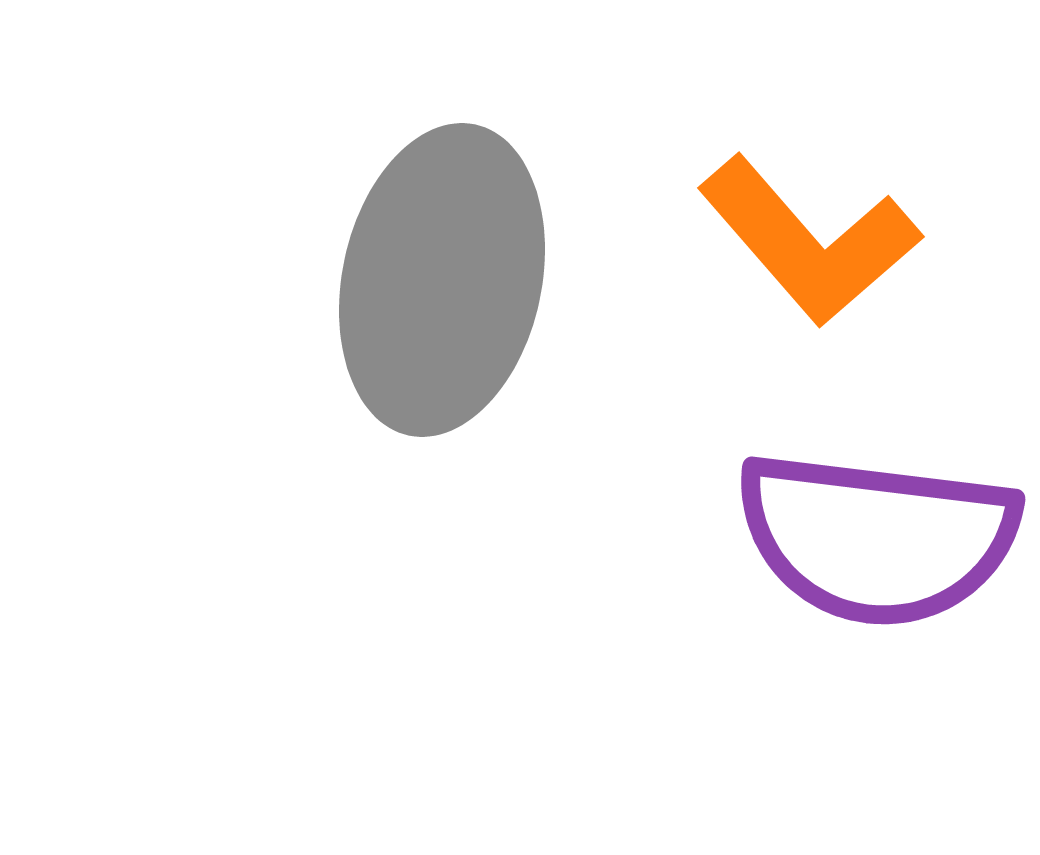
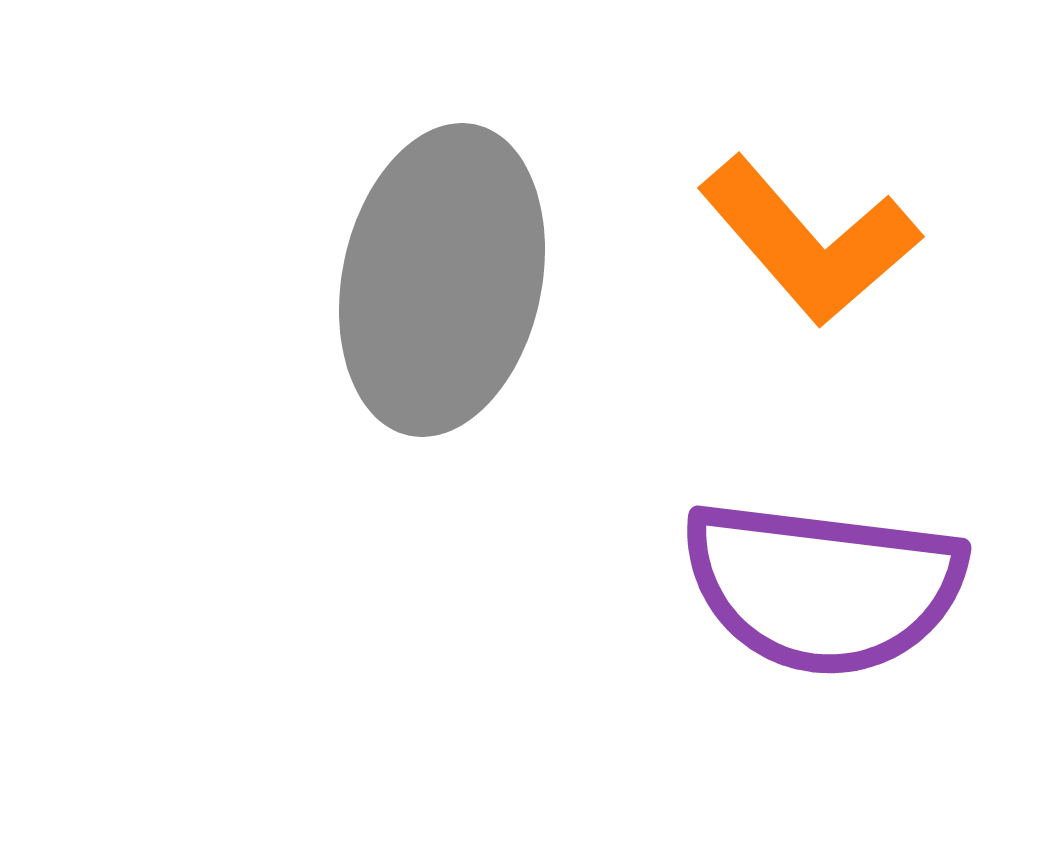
purple semicircle: moved 54 px left, 49 px down
